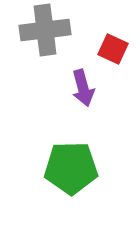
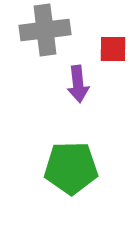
red square: rotated 24 degrees counterclockwise
purple arrow: moved 5 px left, 4 px up; rotated 9 degrees clockwise
